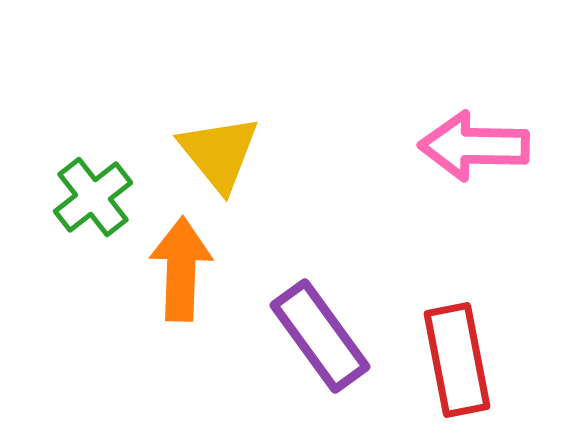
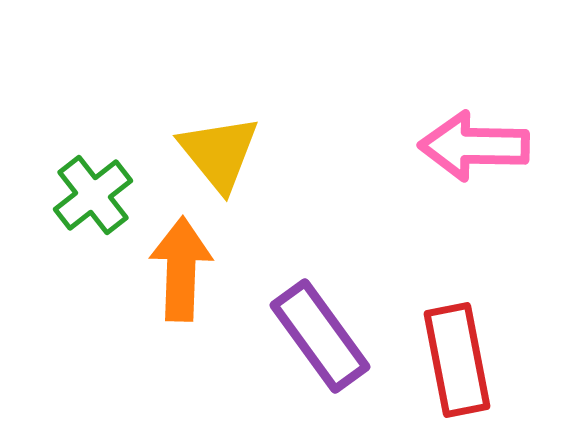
green cross: moved 2 px up
